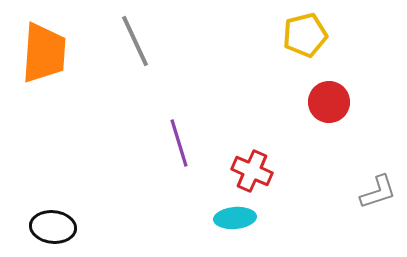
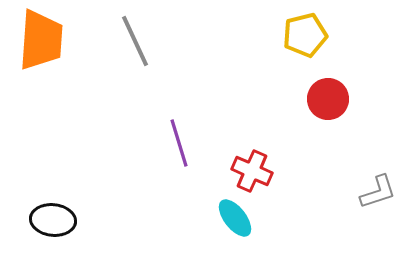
orange trapezoid: moved 3 px left, 13 px up
red circle: moved 1 px left, 3 px up
cyan ellipse: rotated 57 degrees clockwise
black ellipse: moved 7 px up
